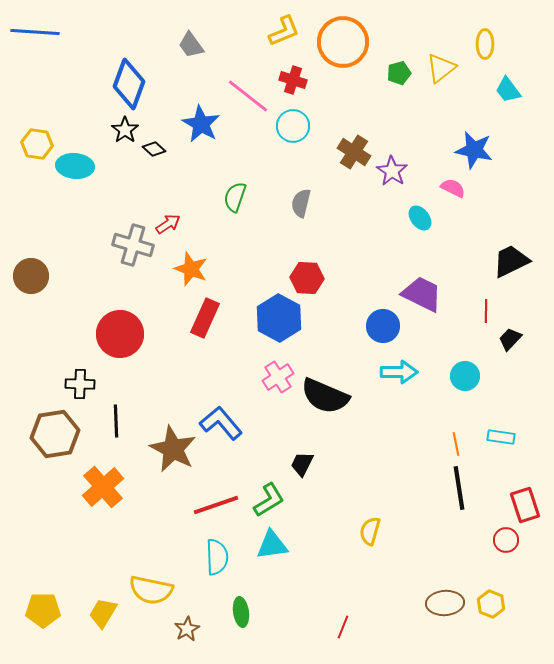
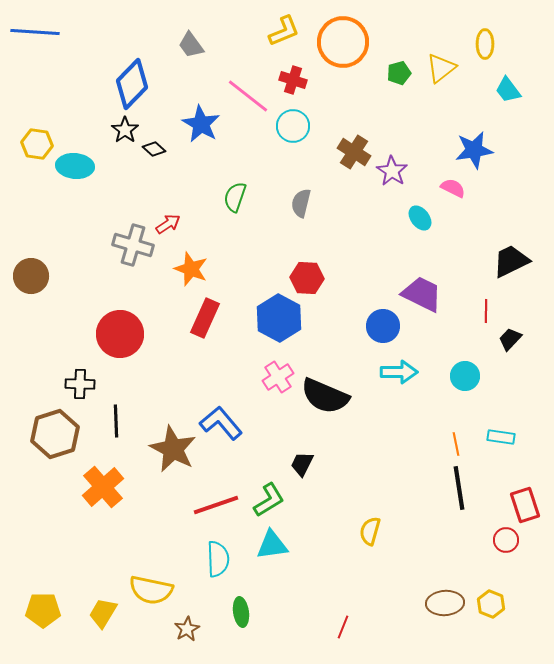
blue diamond at (129, 84): moved 3 px right; rotated 24 degrees clockwise
blue star at (474, 150): rotated 21 degrees counterclockwise
brown hexagon at (55, 434): rotated 9 degrees counterclockwise
cyan semicircle at (217, 557): moved 1 px right, 2 px down
